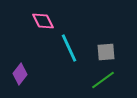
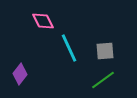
gray square: moved 1 px left, 1 px up
